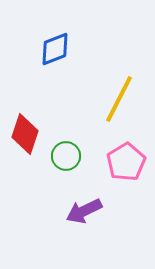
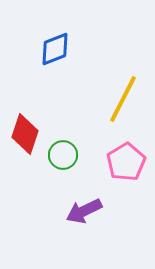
yellow line: moved 4 px right
green circle: moved 3 px left, 1 px up
